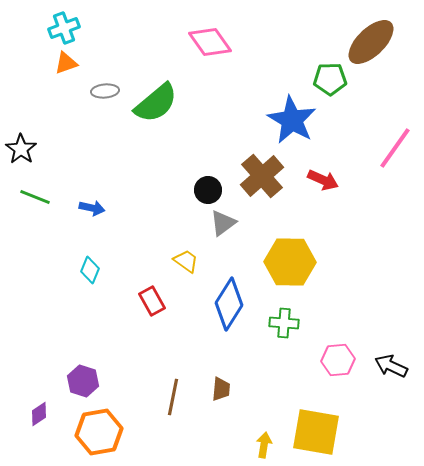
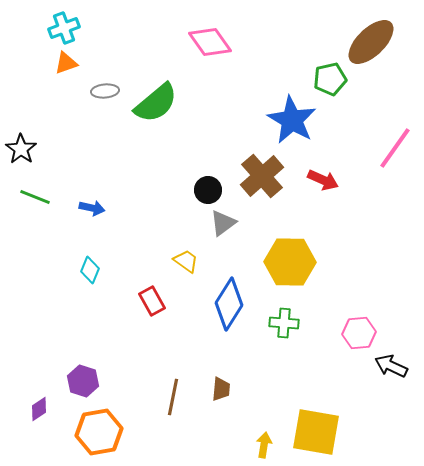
green pentagon: rotated 12 degrees counterclockwise
pink hexagon: moved 21 px right, 27 px up
purple diamond: moved 5 px up
